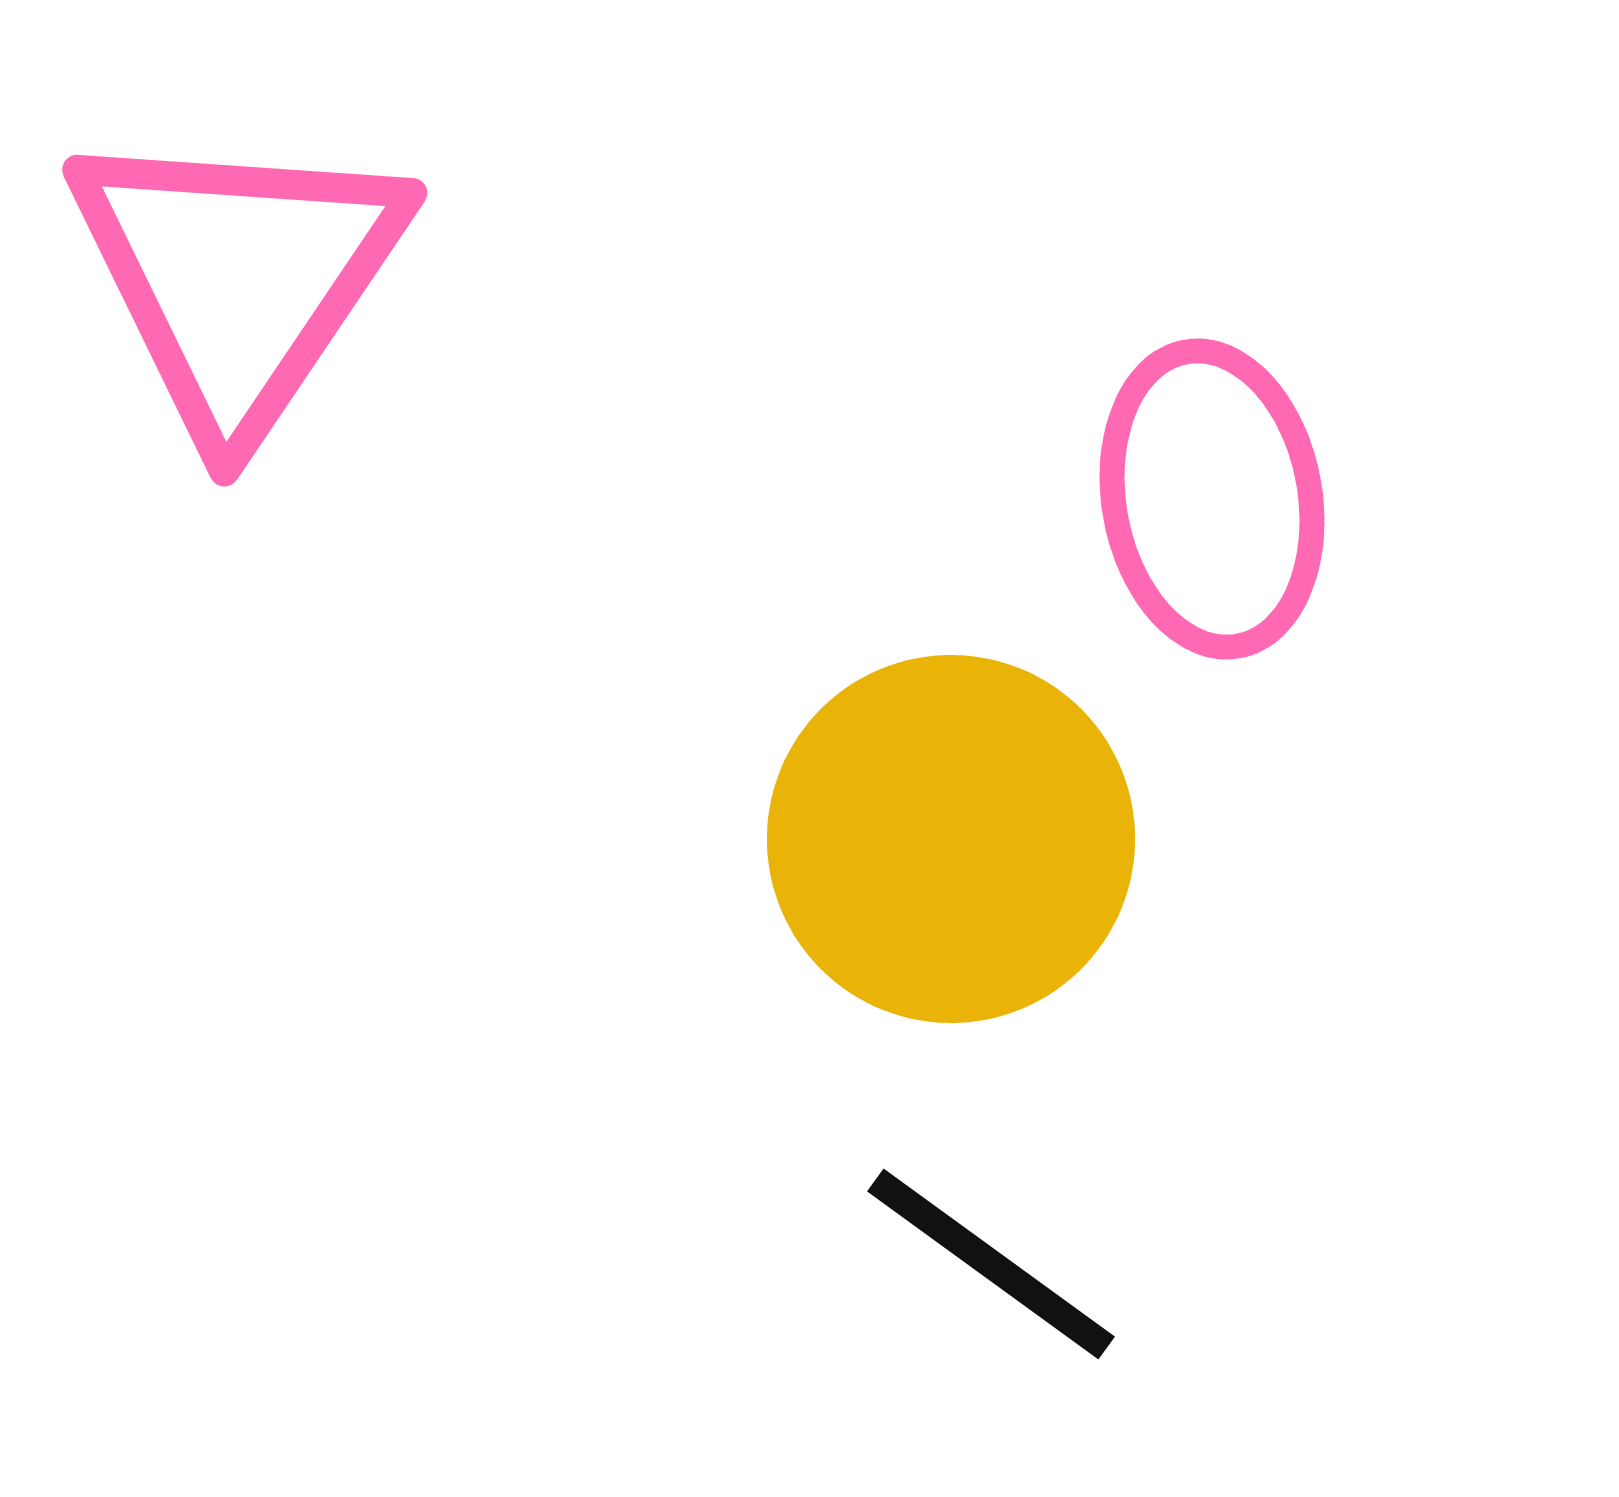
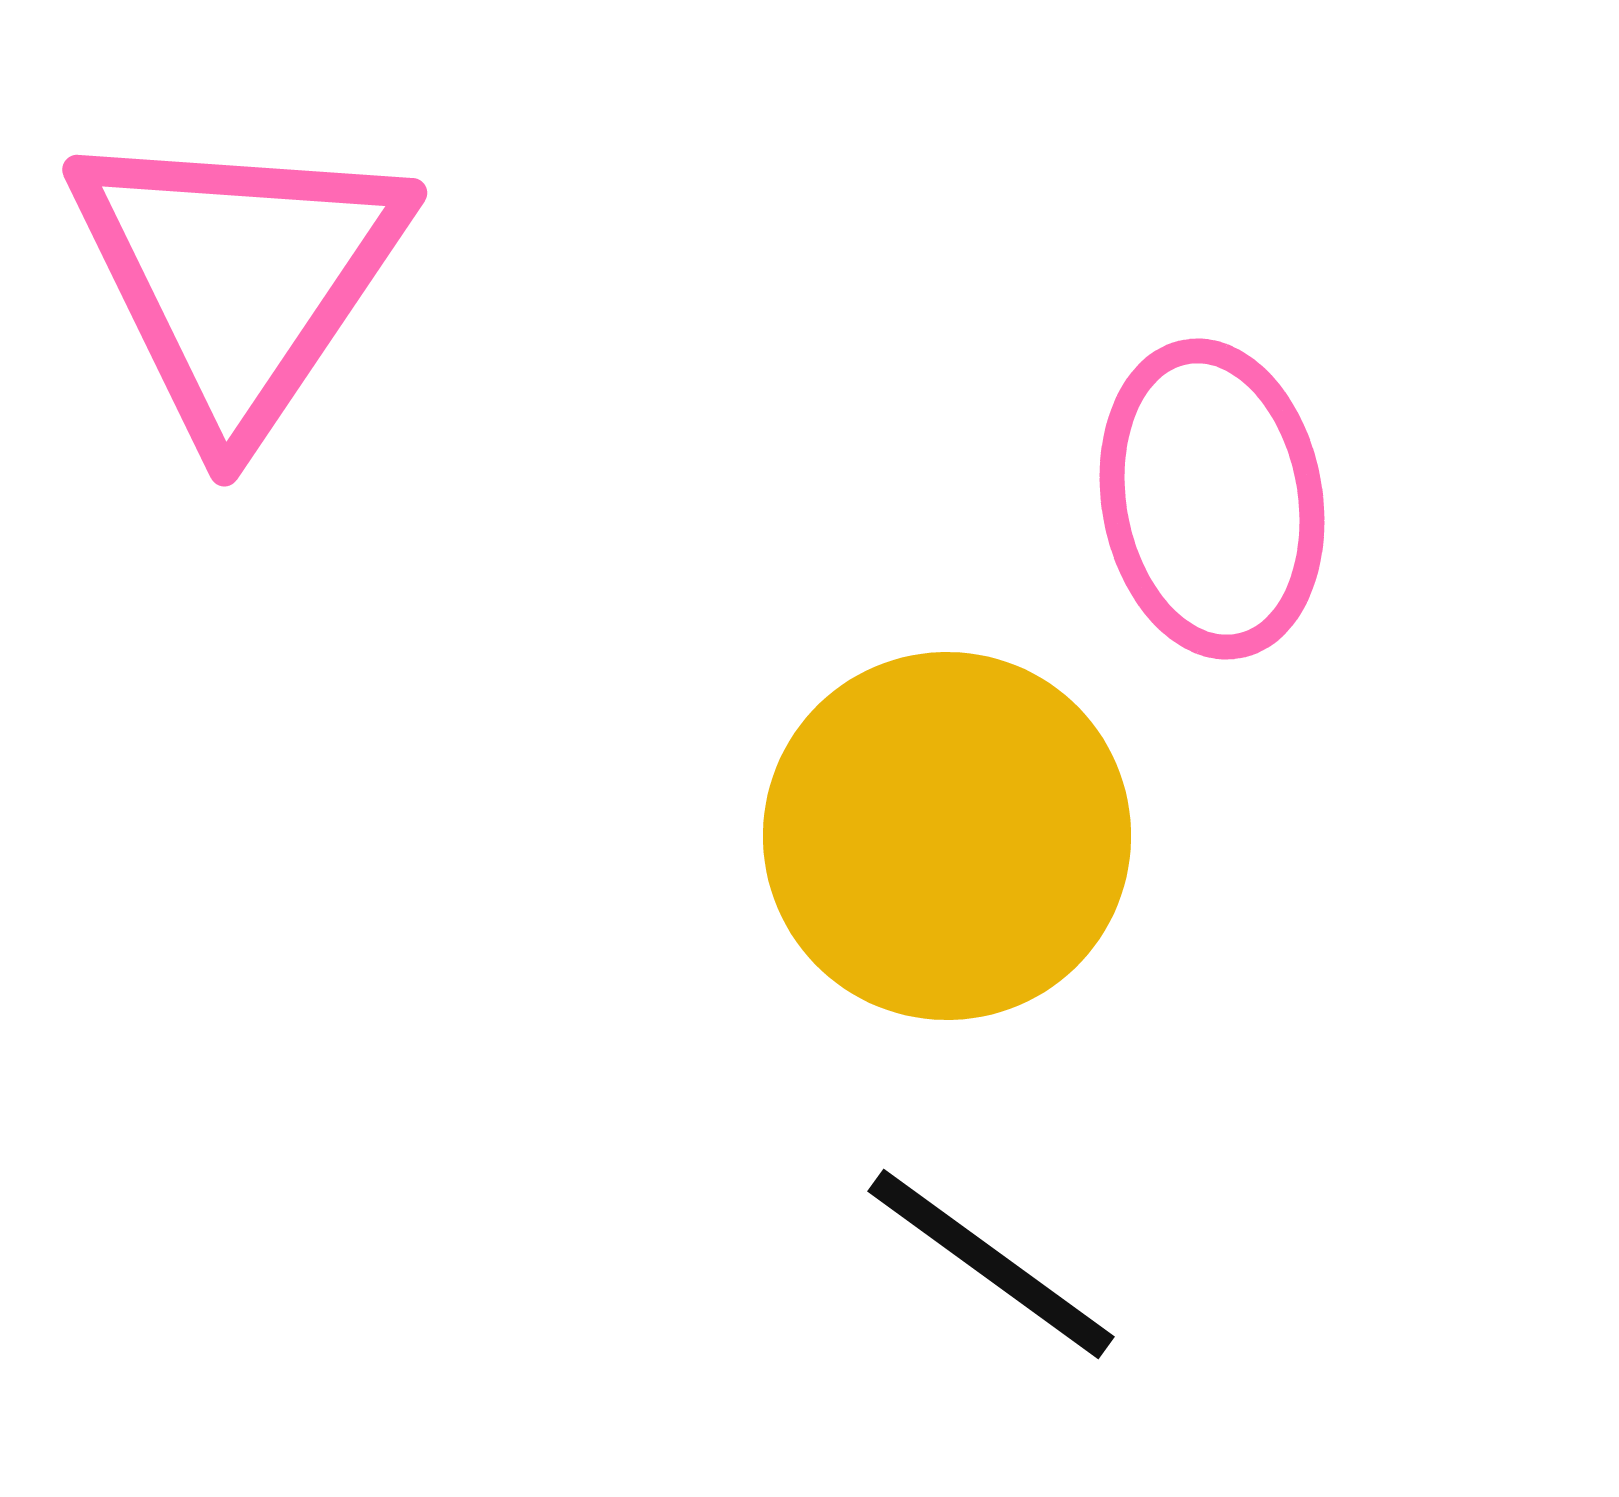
yellow circle: moved 4 px left, 3 px up
